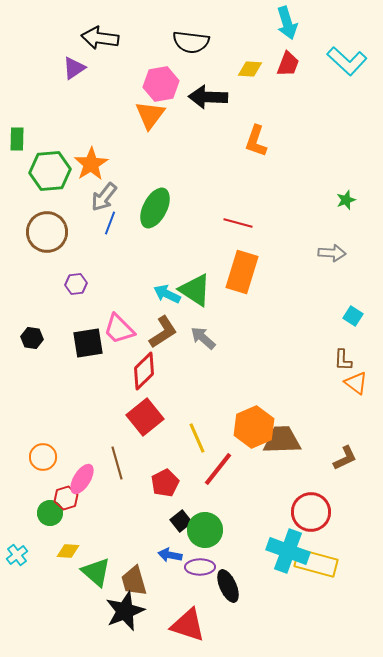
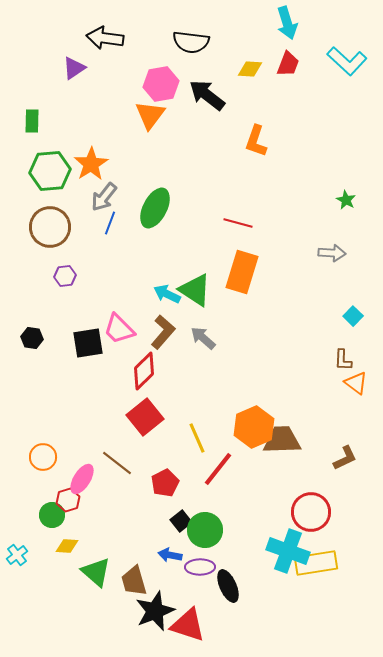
black arrow at (100, 38): moved 5 px right
black arrow at (208, 97): moved 1 px left, 2 px up; rotated 36 degrees clockwise
green rectangle at (17, 139): moved 15 px right, 18 px up
green star at (346, 200): rotated 24 degrees counterclockwise
brown circle at (47, 232): moved 3 px right, 5 px up
purple hexagon at (76, 284): moved 11 px left, 8 px up
cyan square at (353, 316): rotated 12 degrees clockwise
brown L-shape at (163, 332): rotated 16 degrees counterclockwise
brown line at (117, 463): rotated 36 degrees counterclockwise
red hexagon at (66, 498): moved 2 px right, 2 px down
green circle at (50, 513): moved 2 px right, 2 px down
yellow diamond at (68, 551): moved 1 px left, 5 px up
yellow rectangle at (316, 563): rotated 24 degrees counterclockwise
black star at (125, 611): moved 30 px right
